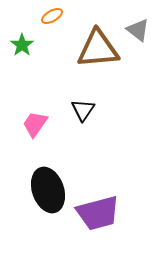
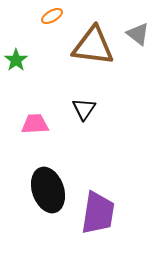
gray triangle: moved 4 px down
green star: moved 6 px left, 15 px down
brown triangle: moved 5 px left, 3 px up; rotated 12 degrees clockwise
black triangle: moved 1 px right, 1 px up
pink trapezoid: rotated 52 degrees clockwise
purple trapezoid: rotated 66 degrees counterclockwise
